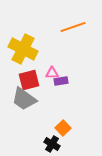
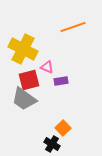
pink triangle: moved 5 px left, 6 px up; rotated 24 degrees clockwise
